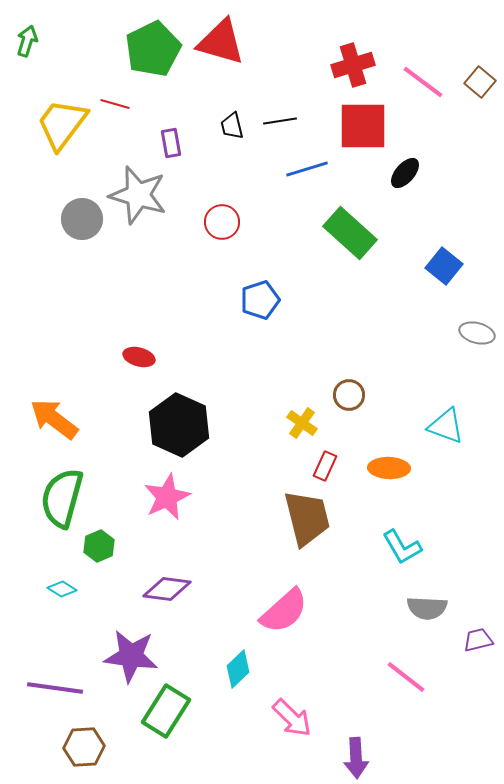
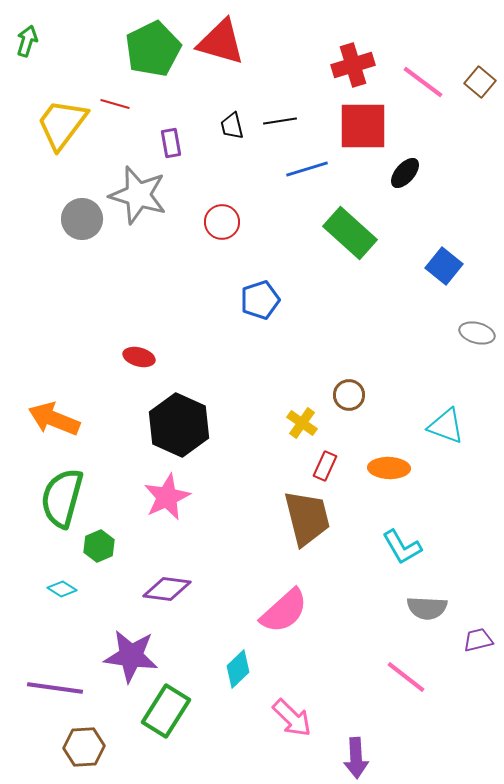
orange arrow at (54, 419): rotated 15 degrees counterclockwise
